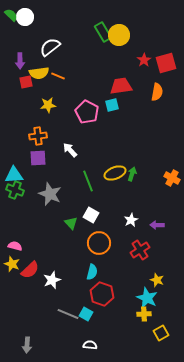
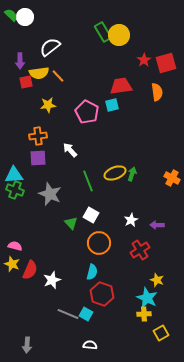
orange line at (58, 76): rotated 24 degrees clockwise
orange semicircle at (157, 92): rotated 18 degrees counterclockwise
red semicircle at (30, 270): rotated 24 degrees counterclockwise
